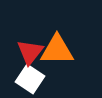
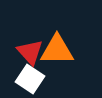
red triangle: rotated 20 degrees counterclockwise
